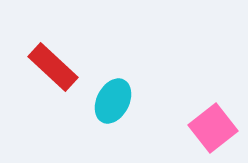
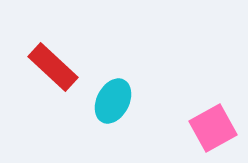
pink square: rotated 9 degrees clockwise
